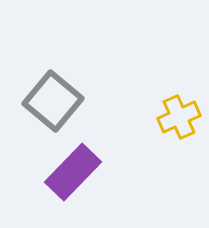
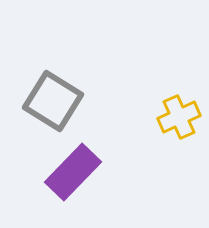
gray square: rotated 8 degrees counterclockwise
